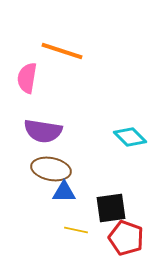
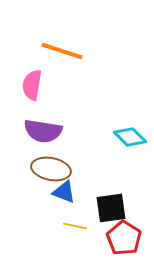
pink semicircle: moved 5 px right, 7 px down
blue triangle: rotated 20 degrees clockwise
yellow line: moved 1 px left, 4 px up
red pentagon: moved 2 px left; rotated 12 degrees clockwise
